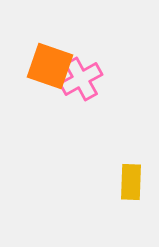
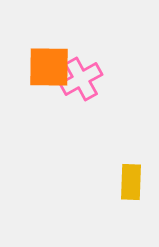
orange square: moved 1 px left, 1 px down; rotated 18 degrees counterclockwise
